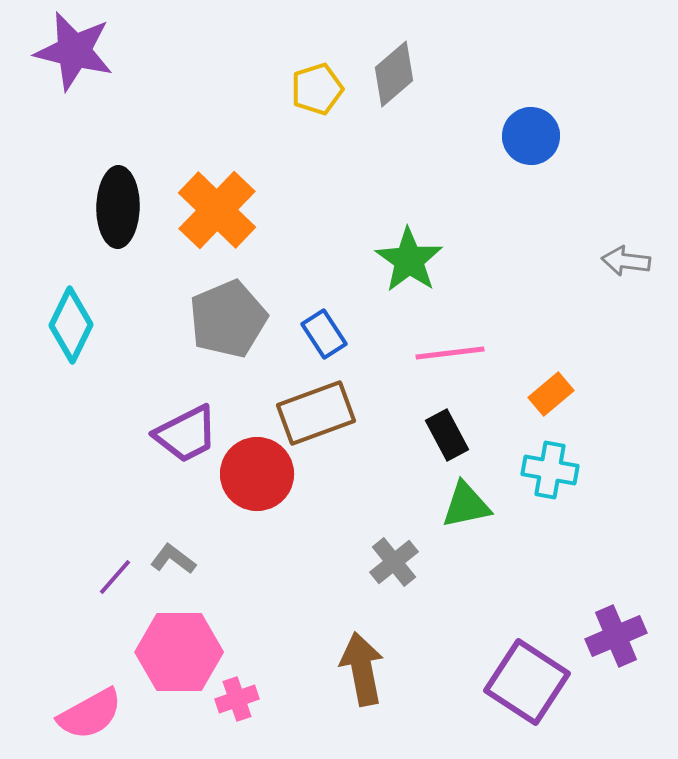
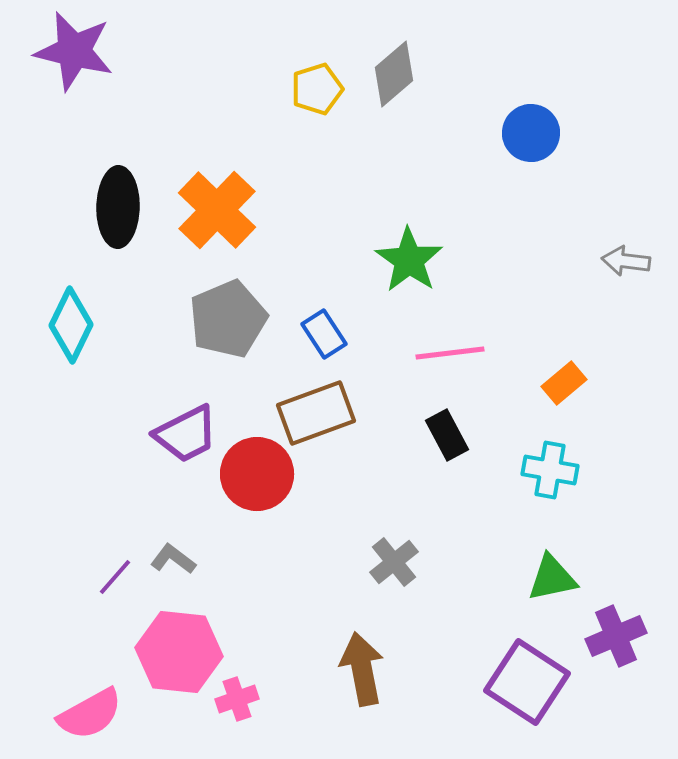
blue circle: moved 3 px up
orange rectangle: moved 13 px right, 11 px up
green triangle: moved 86 px right, 73 px down
pink hexagon: rotated 6 degrees clockwise
